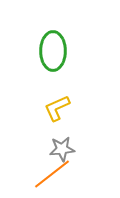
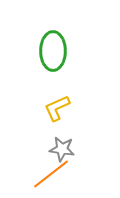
gray star: rotated 15 degrees clockwise
orange line: moved 1 px left
